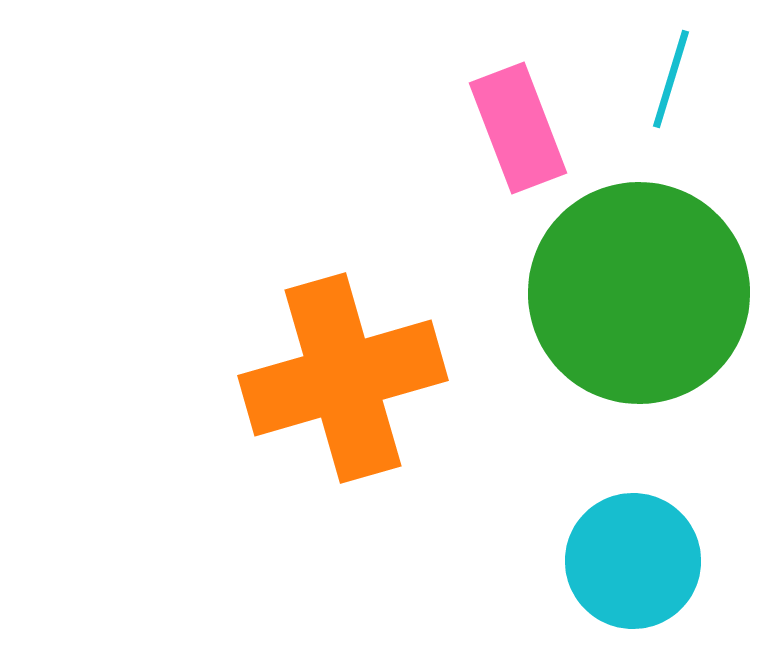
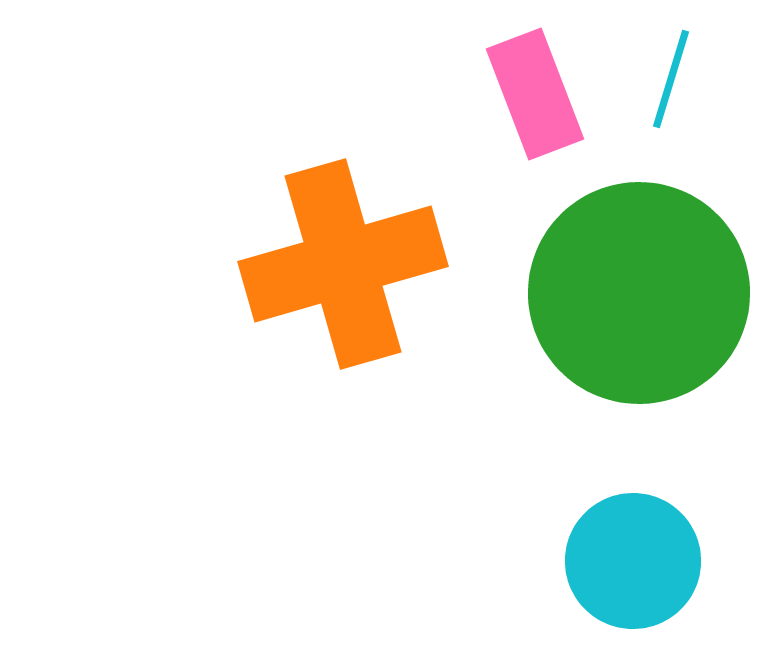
pink rectangle: moved 17 px right, 34 px up
orange cross: moved 114 px up
